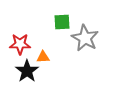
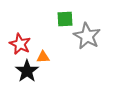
green square: moved 3 px right, 3 px up
gray star: moved 2 px right, 2 px up
red star: rotated 25 degrees clockwise
